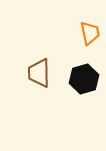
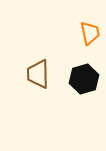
brown trapezoid: moved 1 px left, 1 px down
